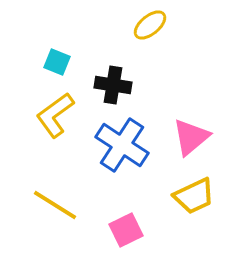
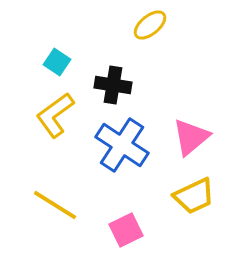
cyan square: rotated 12 degrees clockwise
